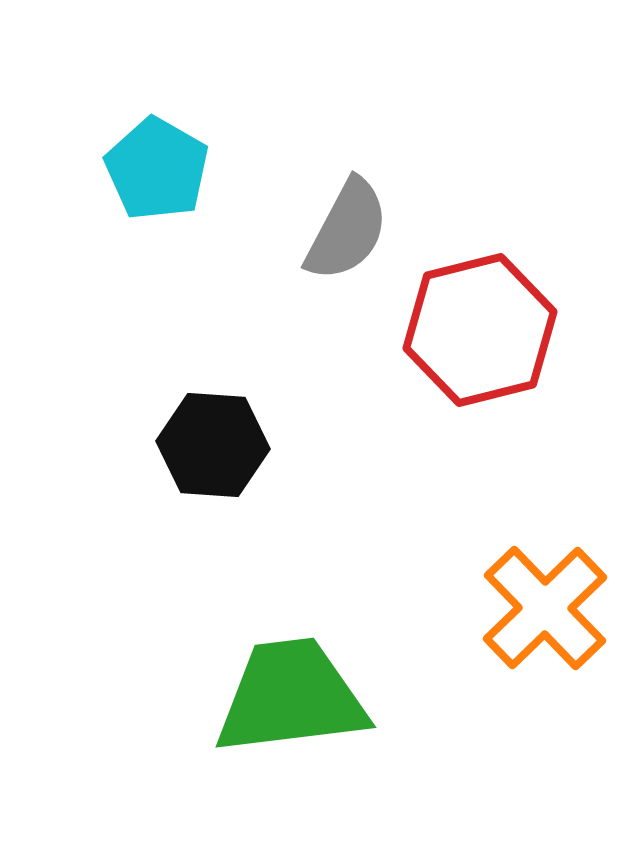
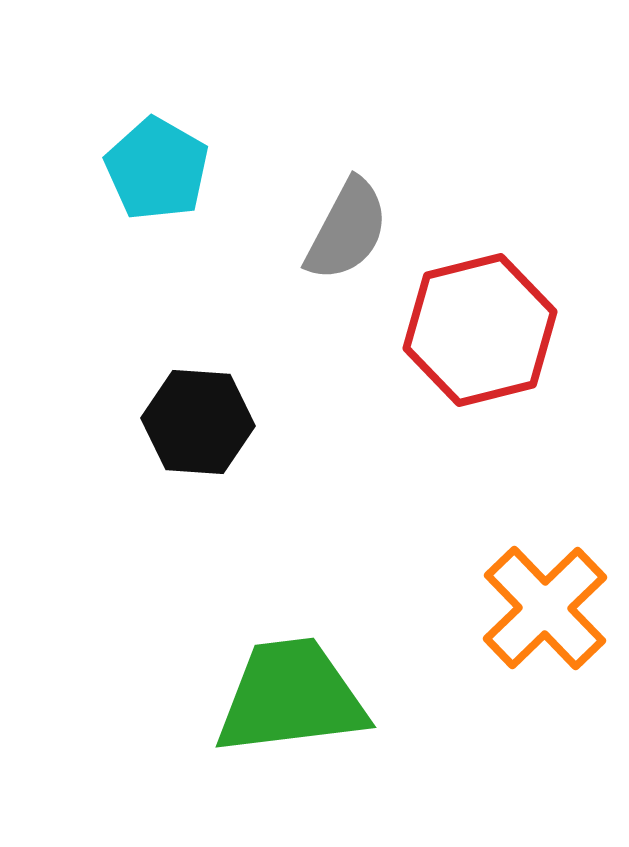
black hexagon: moved 15 px left, 23 px up
